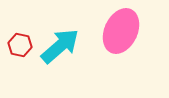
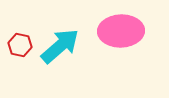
pink ellipse: rotated 63 degrees clockwise
